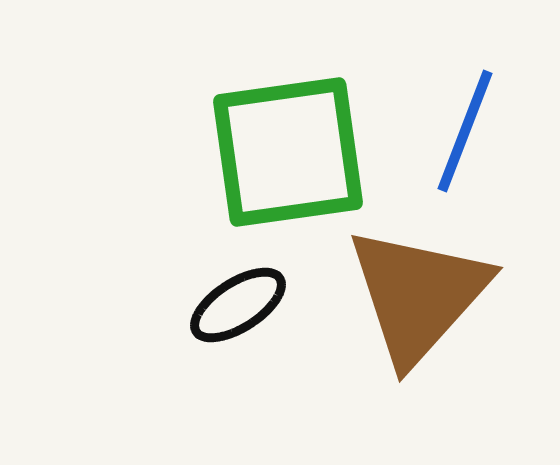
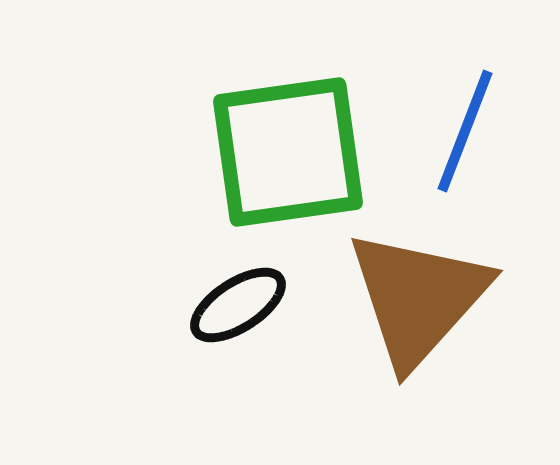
brown triangle: moved 3 px down
